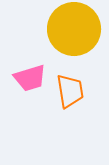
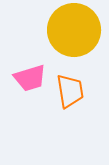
yellow circle: moved 1 px down
